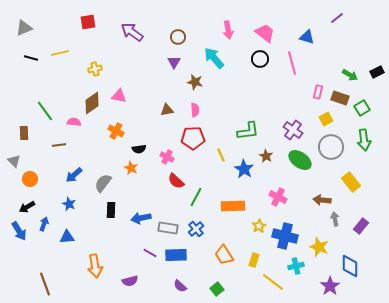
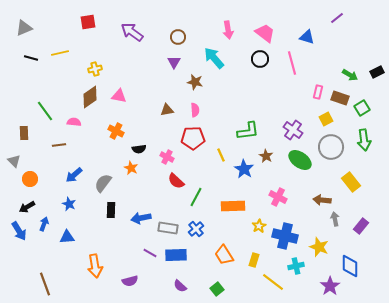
brown diamond at (92, 103): moved 2 px left, 6 px up
